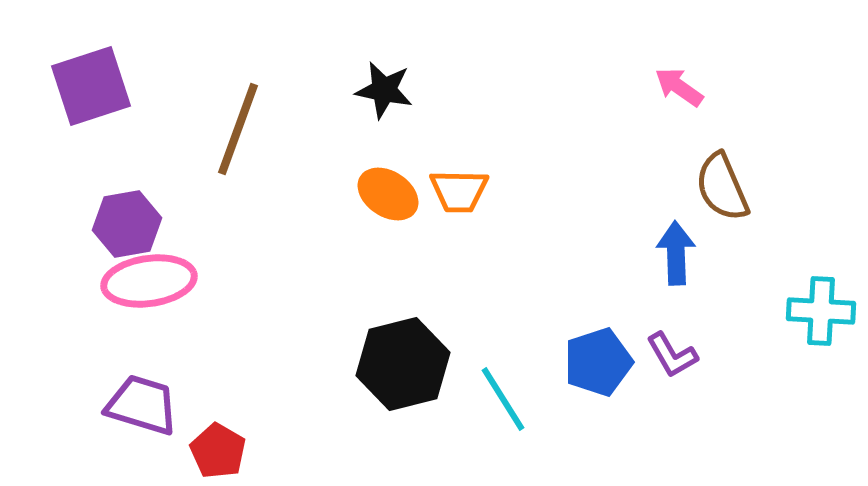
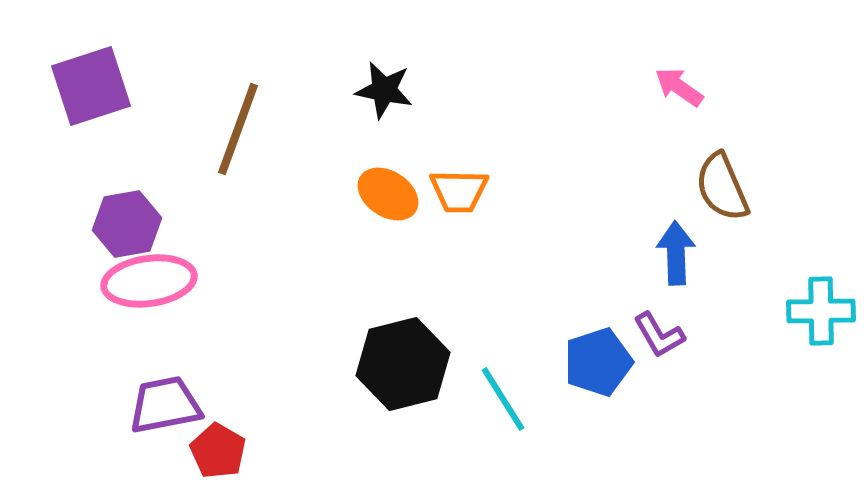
cyan cross: rotated 4 degrees counterclockwise
purple L-shape: moved 13 px left, 20 px up
purple trapezoid: moved 23 px right; rotated 28 degrees counterclockwise
